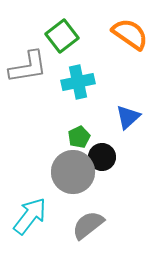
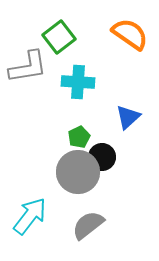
green square: moved 3 px left, 1 px down
cyan cross: rotated 16 degrees clockwise
gray circle: moved 5 px right
